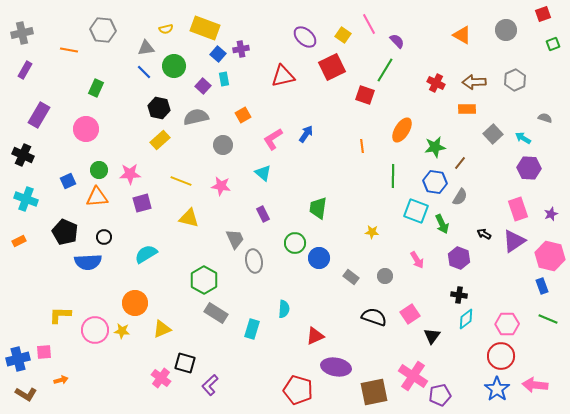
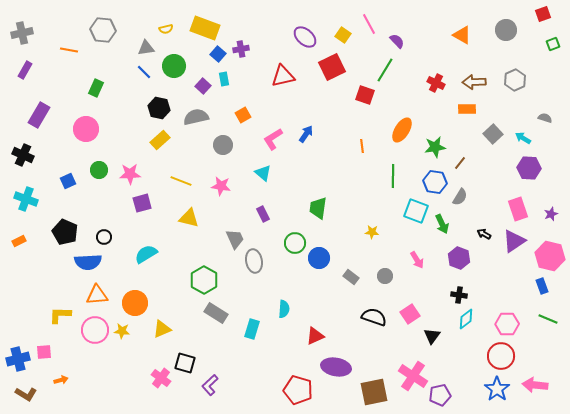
orange triangle at (97, 197): moved 98 px down
